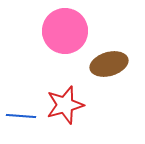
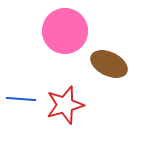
brown ellipse: rotated 42 degrees clockwise
blue line: moved 17 px up
